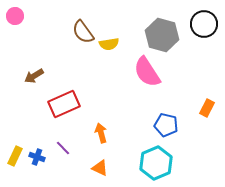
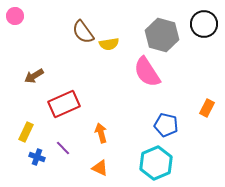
yellow rectangle: moved 11 px right, 24 px up
